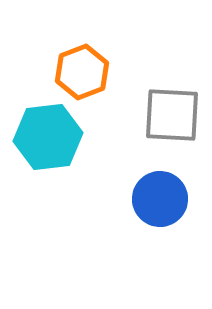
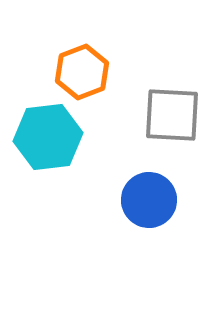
blue circle: moved 11 px left, 1 px down
